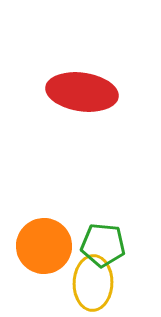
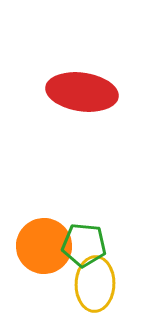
green pentagon: moved 19 px left
yellow ellipse: moved 2 px right, 1 px down
